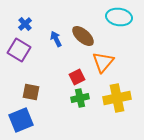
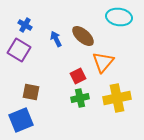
blue cross: moved 1 px down; rotated 16 degrees counterclockwise
red square: moved 1 px right, 1 px up
